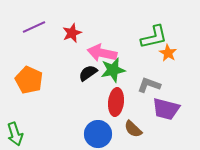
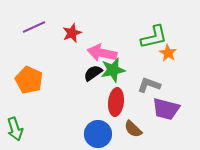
black semicircle: moved 5 px right
green arrow: moved 5 px up
